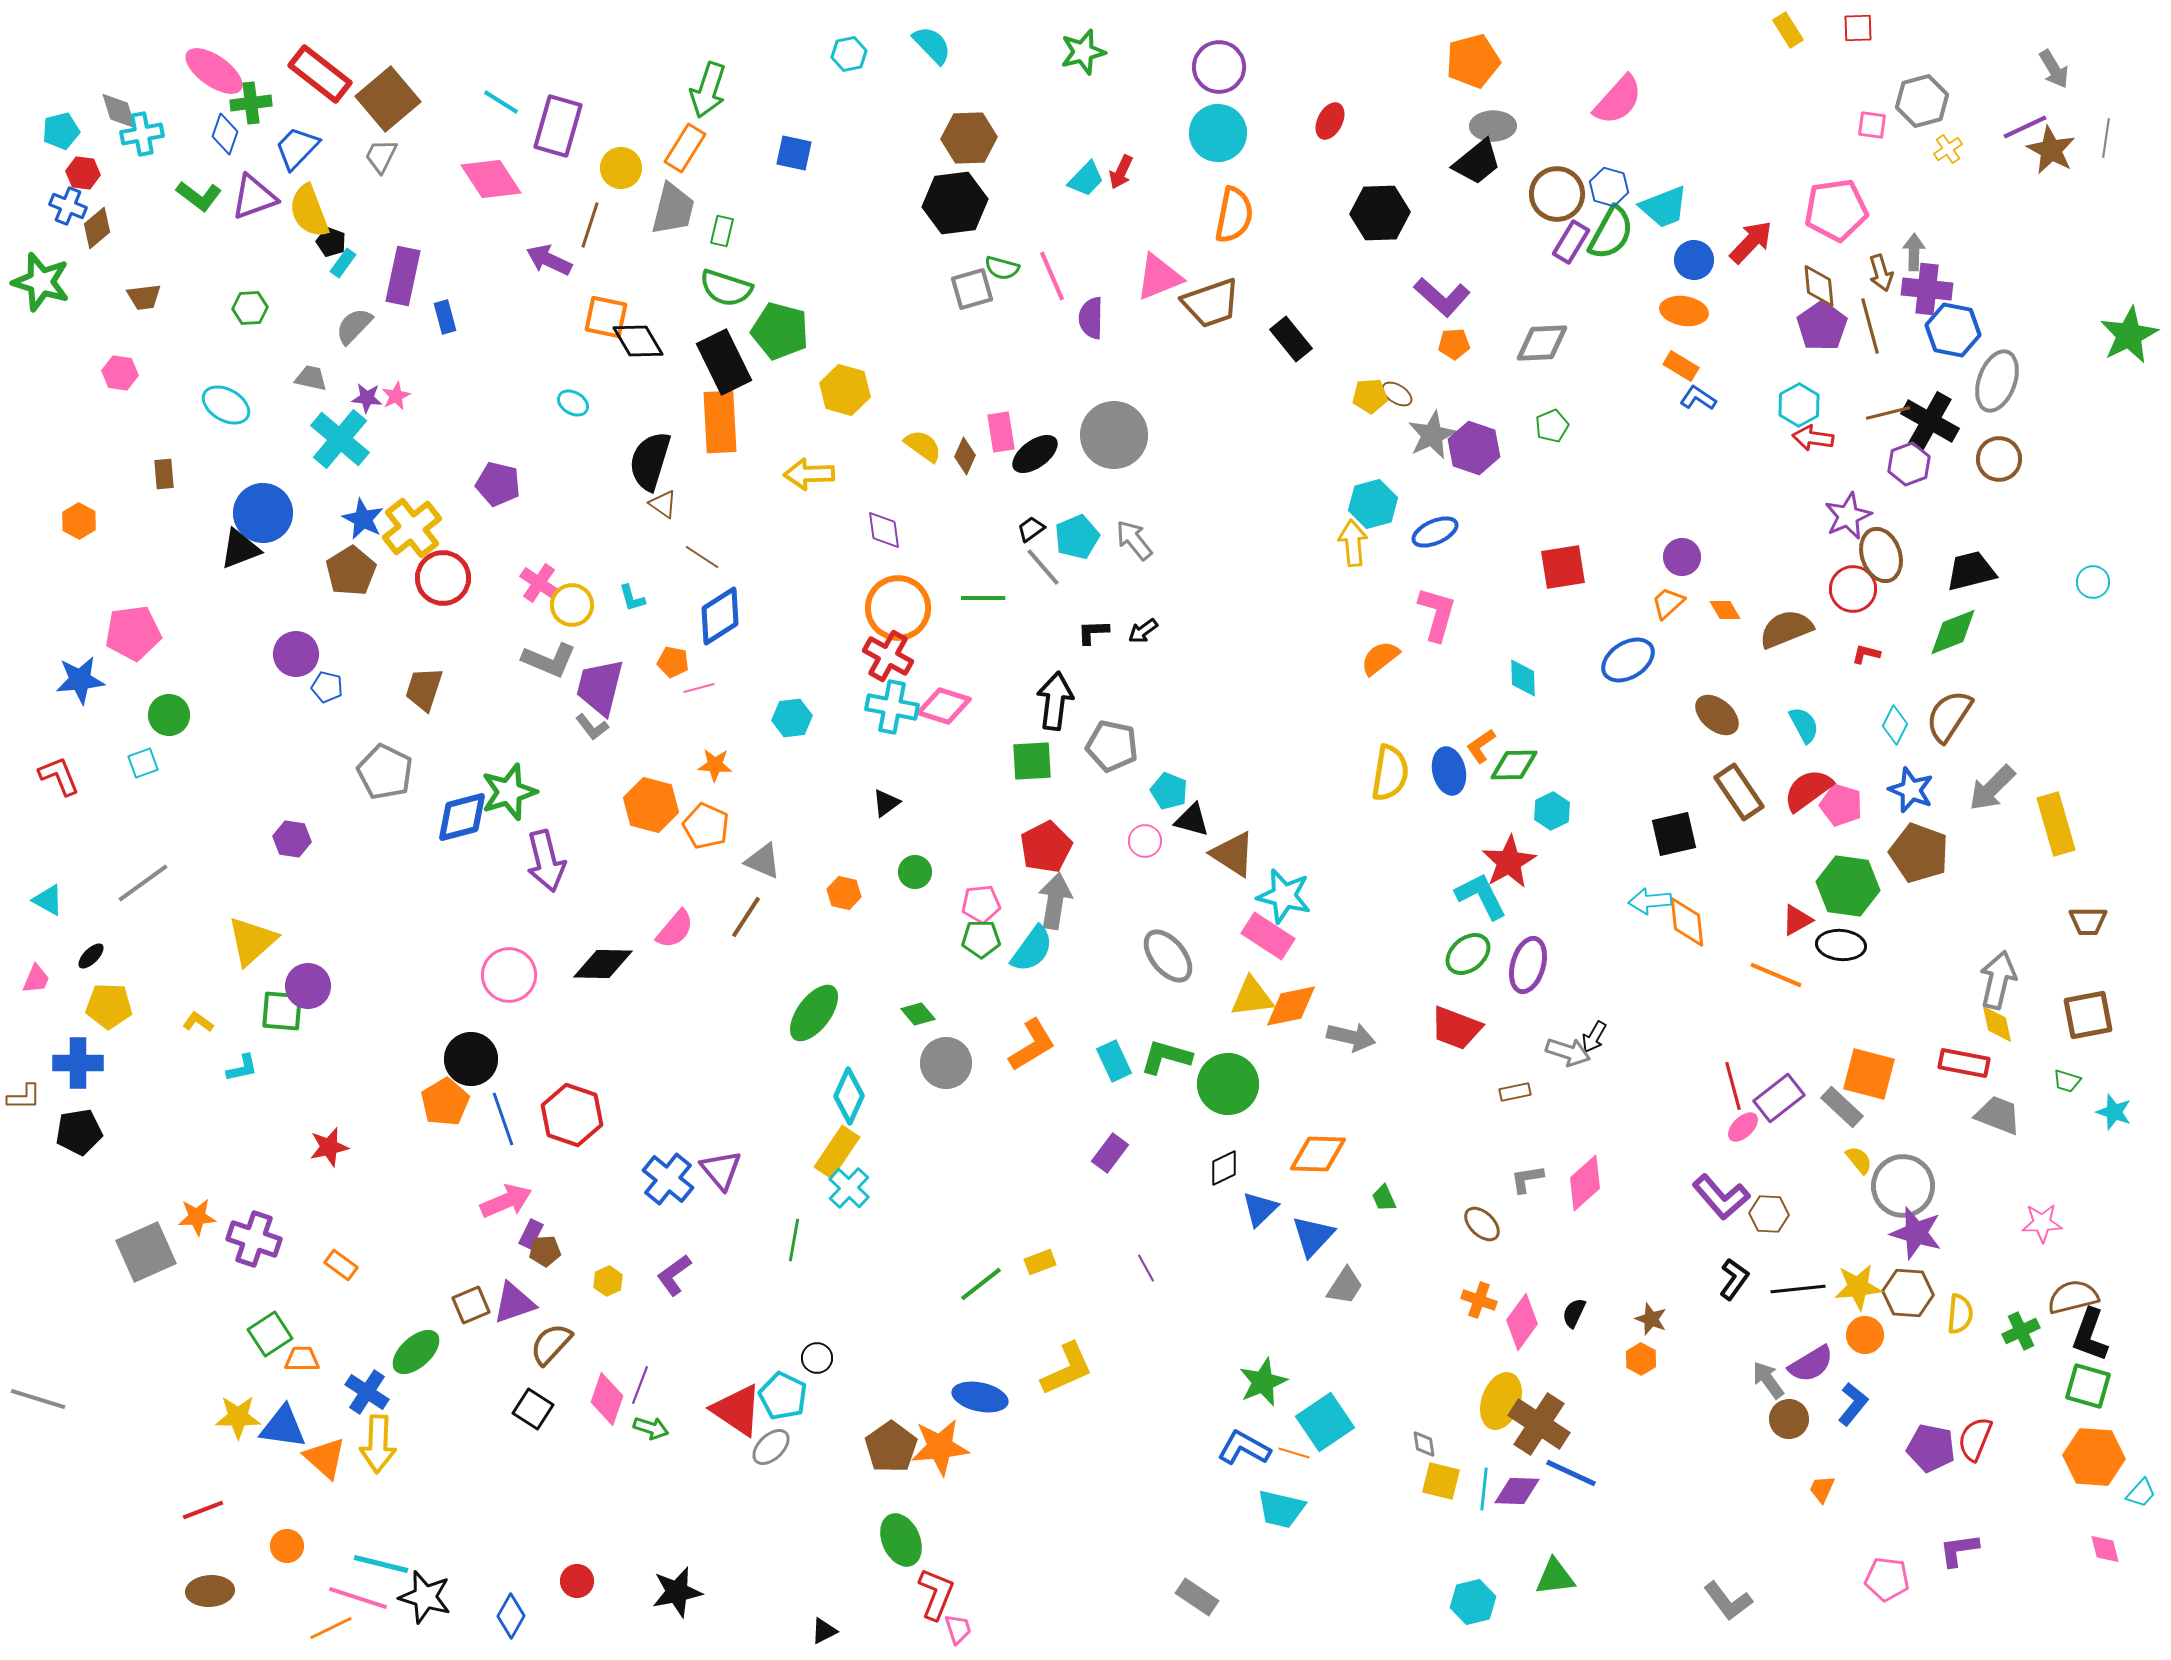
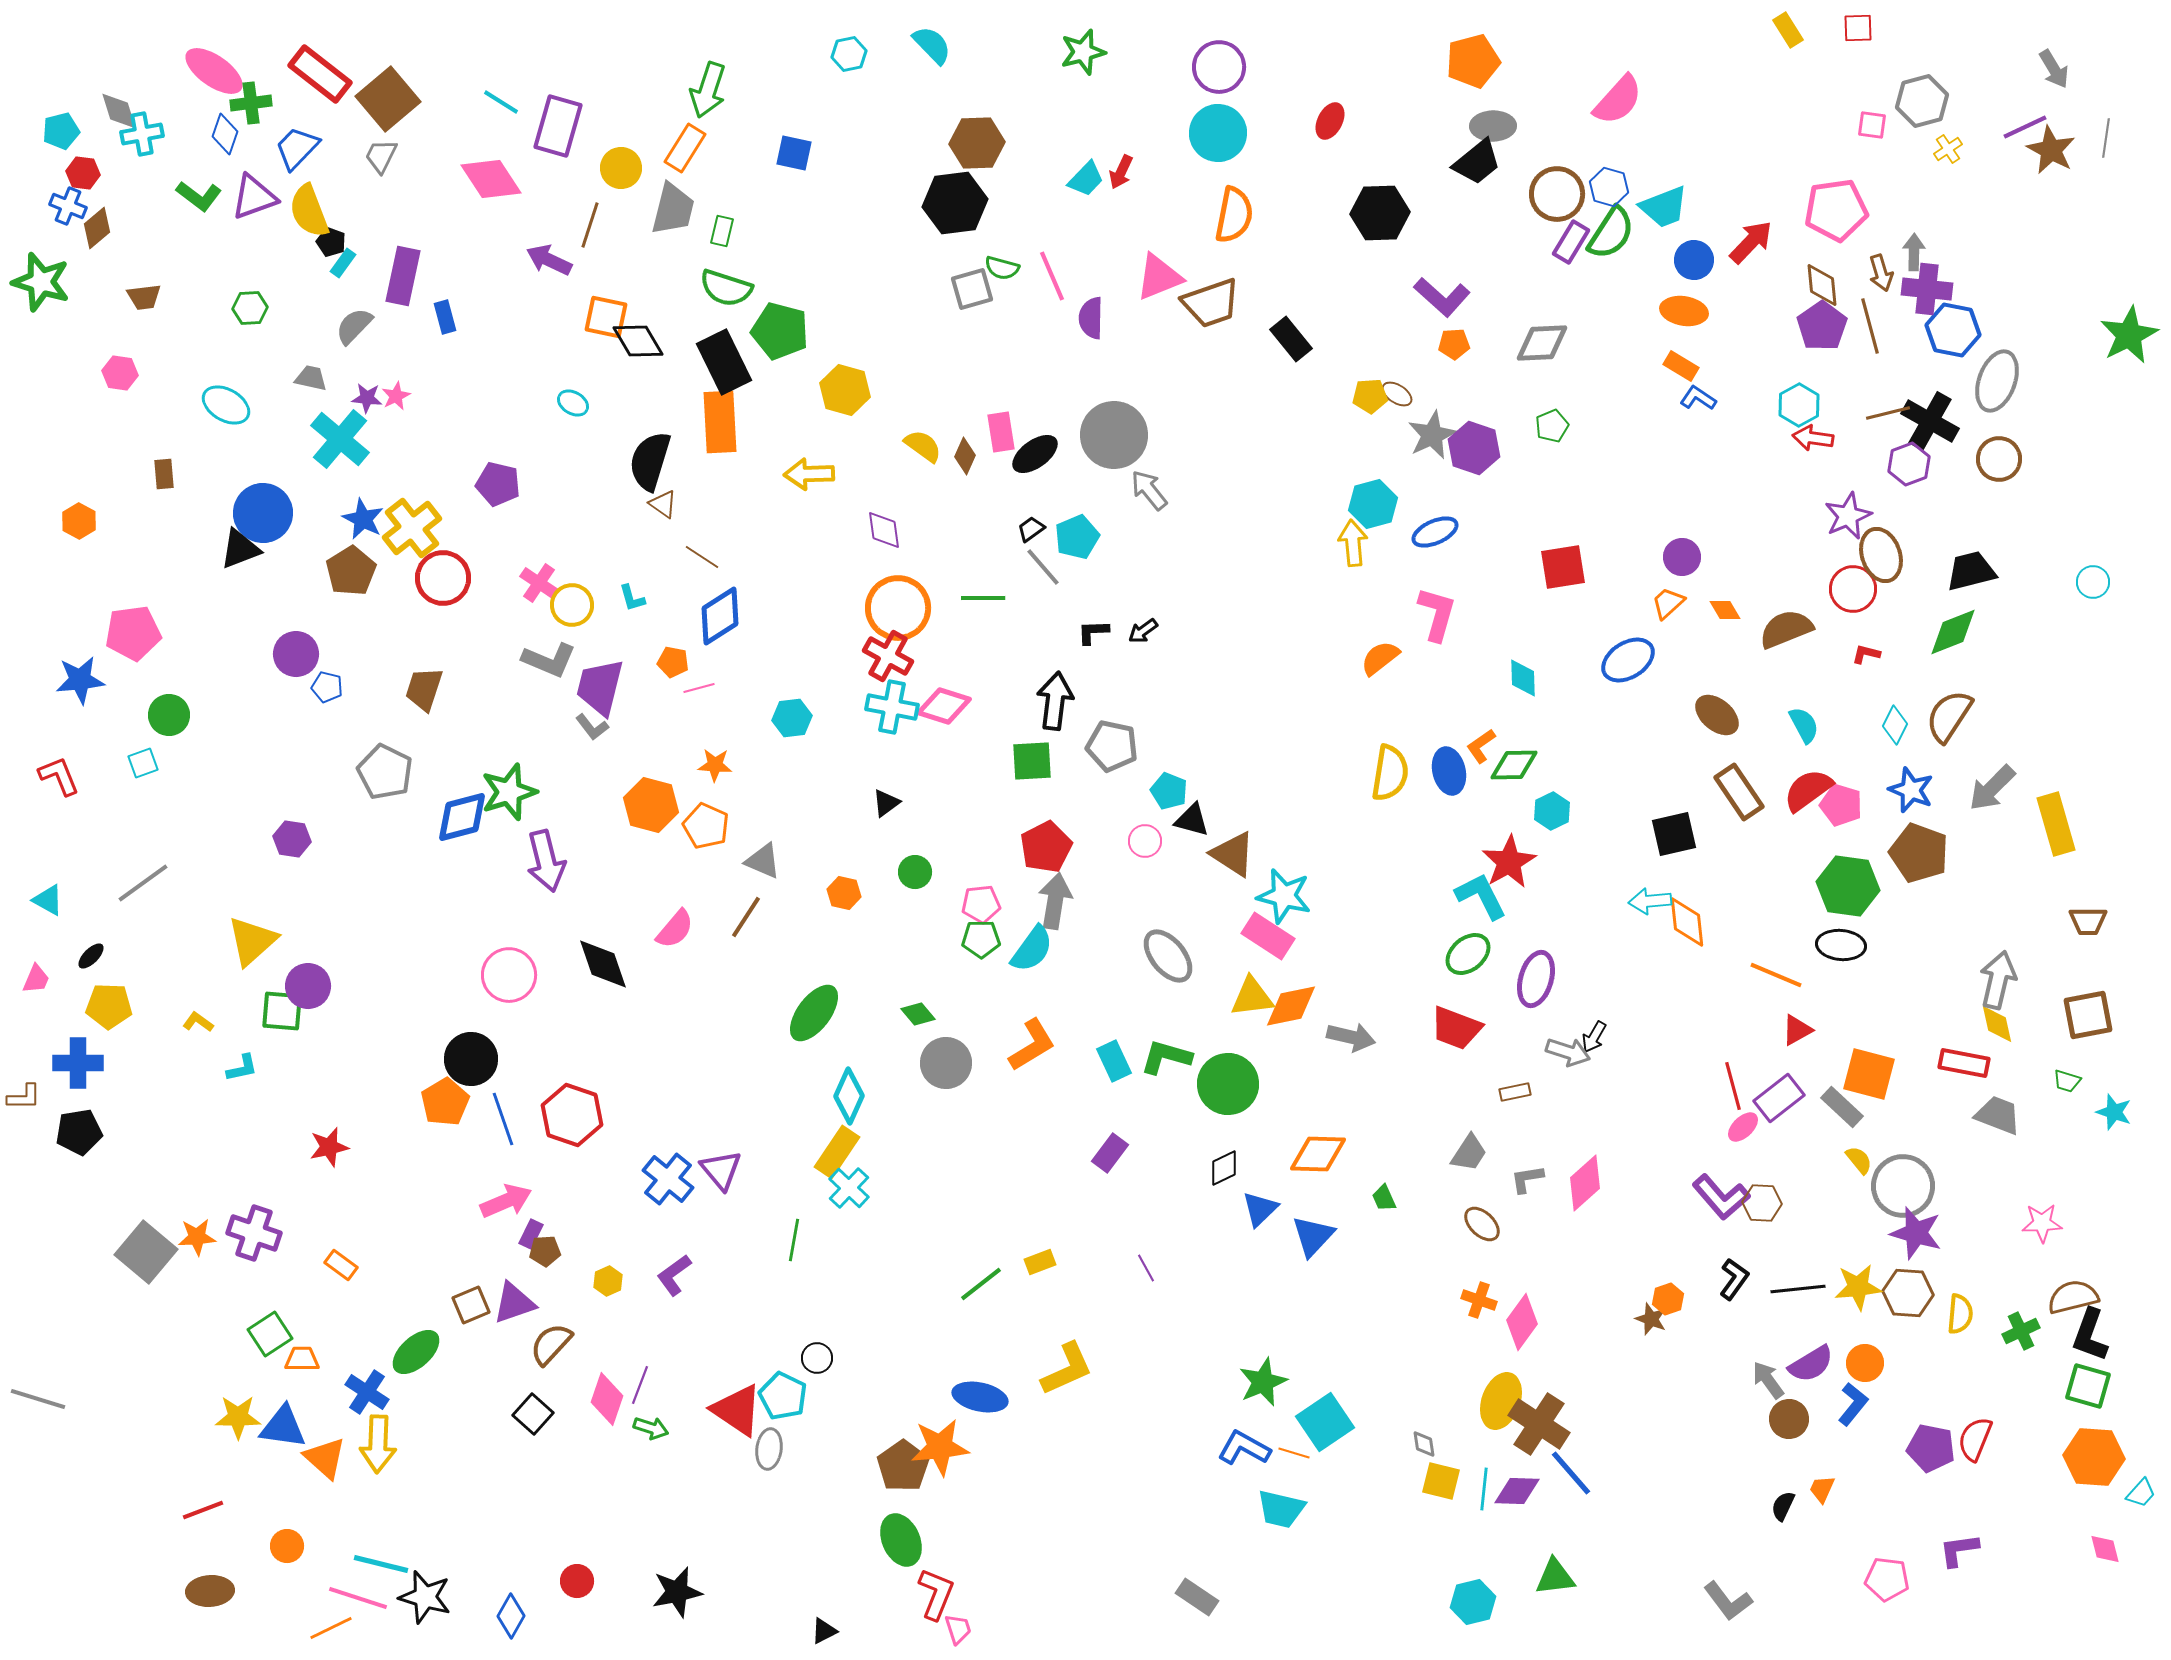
brown hexagon at (969, 138): moved 8 px right, 5 px down
green semicircle at (1611, 233): rotated 4 degrees clockwise
brown diamond at (1819, 286): moved 3 px right, 1 px up
gray arrow at (1134, 540): moved 15 px right, 50 px up
red triangle at (1797, 920): moved 110 px down
black diamond at (603, 964): rotated 70 degrees clockwise
purple ellipse at (1528, 965): moved 8 px right, 14 px down
brown hexagon at (1769, 1214): moved 7 px left, 11 px up
orange star at (197, 1217): moved 20 px down
purple cross at (254, 1239): moved 6 px up
gray square at (146, 1252): rotated 26 degrees counterclockwise
gray trapezoid at (1345, 1286): moved 124 px right, 133 px up
black semicircle at (1574, 1313): moved 209 px right, 193 px down
orange circle at (1865, 1335): moved 28 px down
orange hexagon at (1641, 1359): moved 27 px right, 60 px up; rotated 12 degrees clockwise
black square at (533, 1409): moved 5 px down; rotated 9 degrees clockwise
gray ellipse at (771, 1447): moved 2 px left, 2 px down; rotated 39 degrees counterclockwise
brown pentagon at (891, 1447): moved 12 px right, 19 px down
blue line at (1571, 1473): rotated 24 degrees clockwise
